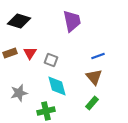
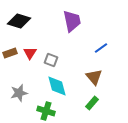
blue line: moved 3 px right, 8 px up; rotated 16 degrees counterclockwise
green cross: rotated 30 degrees clockwise
